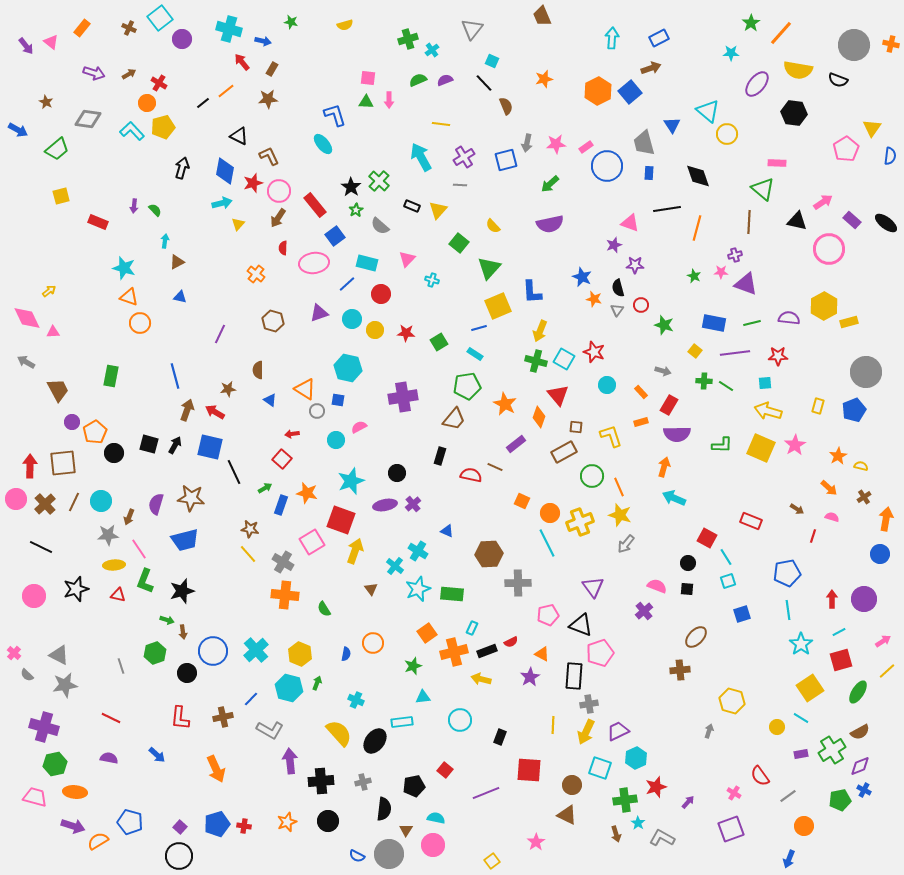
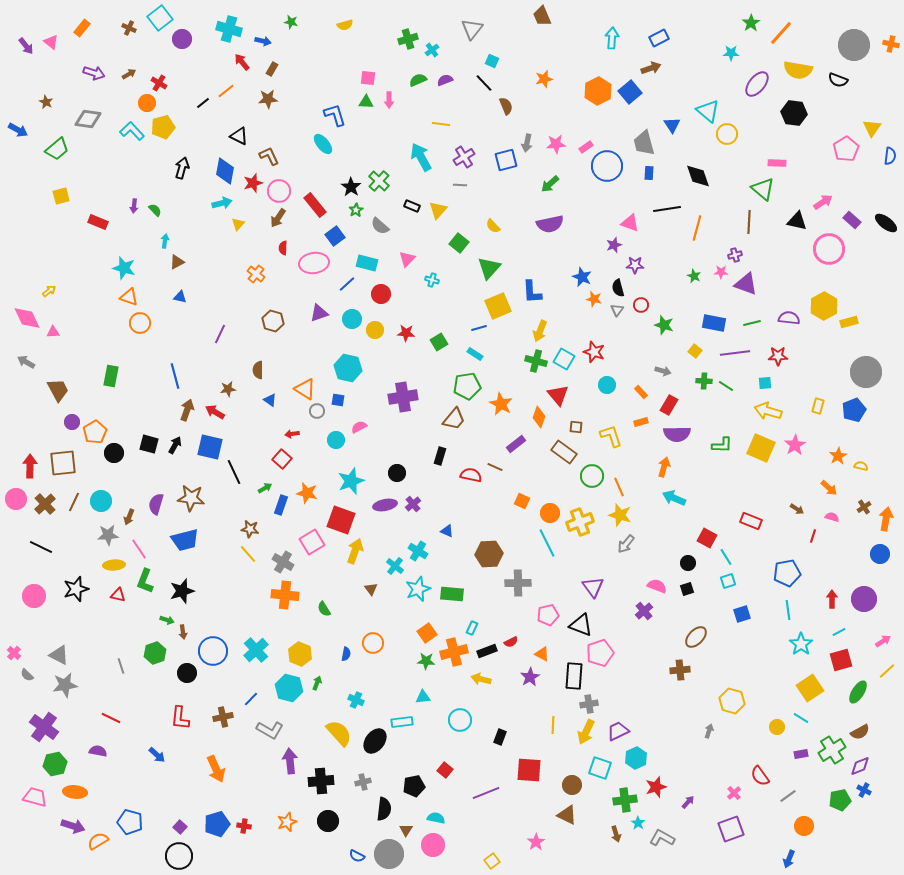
orange star at (505, 404): moved 4 px left
brown rectangle at (564, 452): rotated 65 degrees clockwise
brown cross at (864, 497): moved 10 px down
black square at (687, 589): rotated 24 degrees counterclockwise
green star at (413, 666): moved 13 px right, 5 px up; rotated 24 degrees clockwise
purple cross at (44, 727): rotated 20 degrees clockwise
purple semicircle at (109, 758): moved 11 px left, 7 px up
pink cross at (734, 793): rotated 16 degrees clockwise
